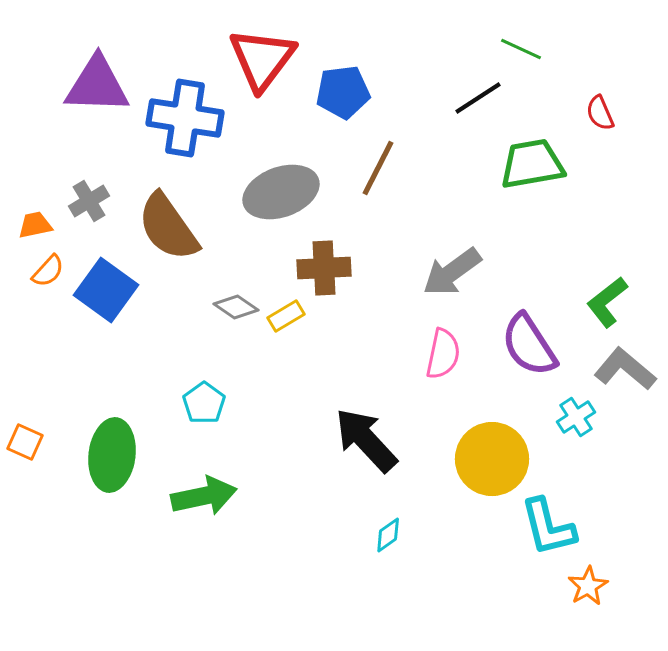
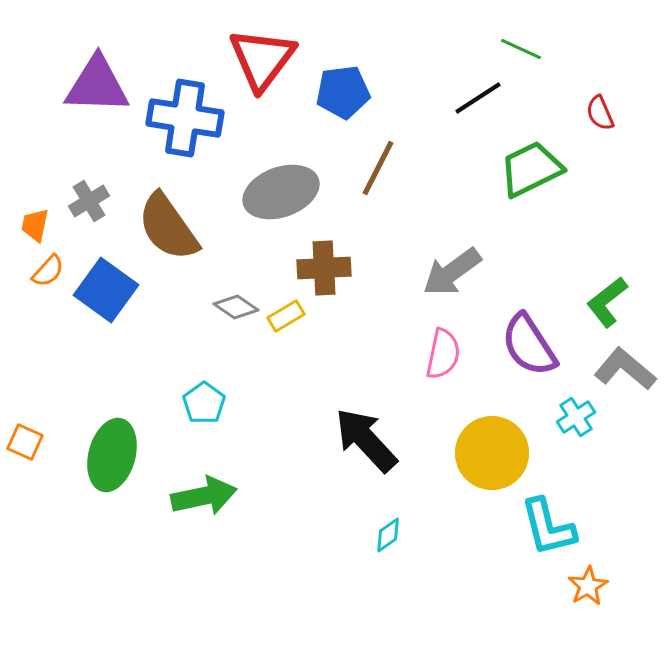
green trapezoid: moved 1 px left, 5 px down; rotated 16 degrees counterclockwise
orange trapezoid: rotated 66 degrees counterclockwise
green ellipse: rotated 8 degrees clockwise
yellow circle: moved 6 px up
